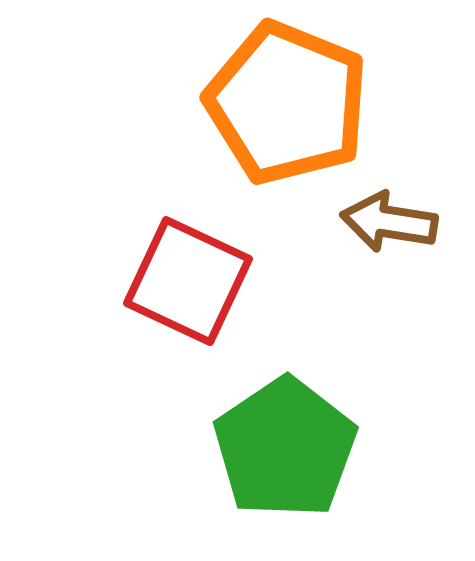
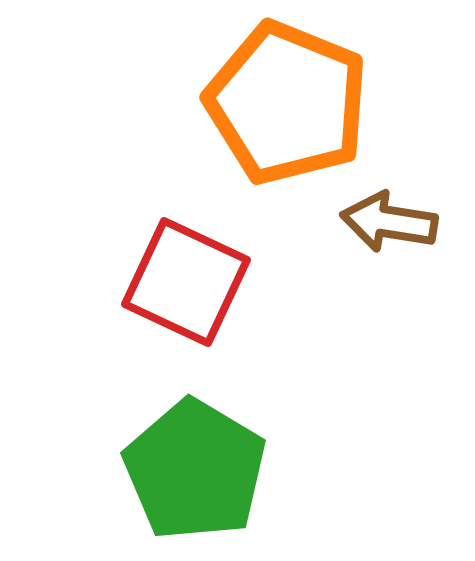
red square: moved 2 px left, 1 px down
green pentagon: moved 90 px left, 22 px down; rotated 7 degrees counterclockwise
